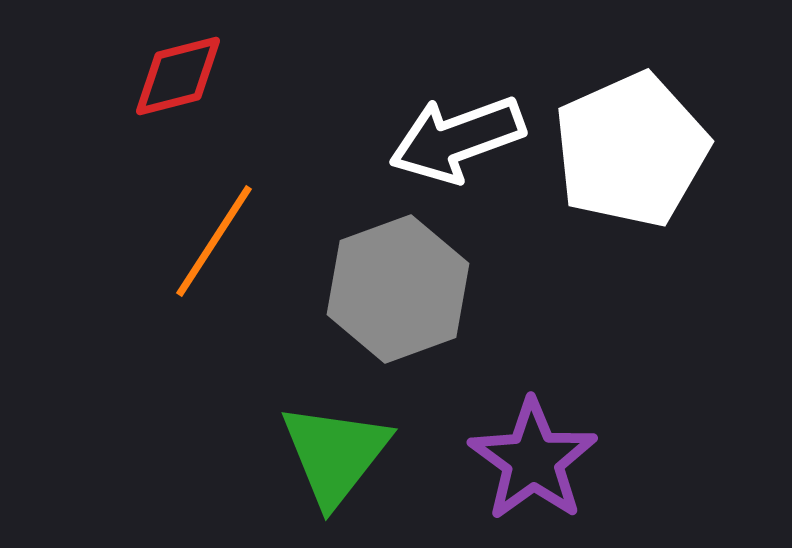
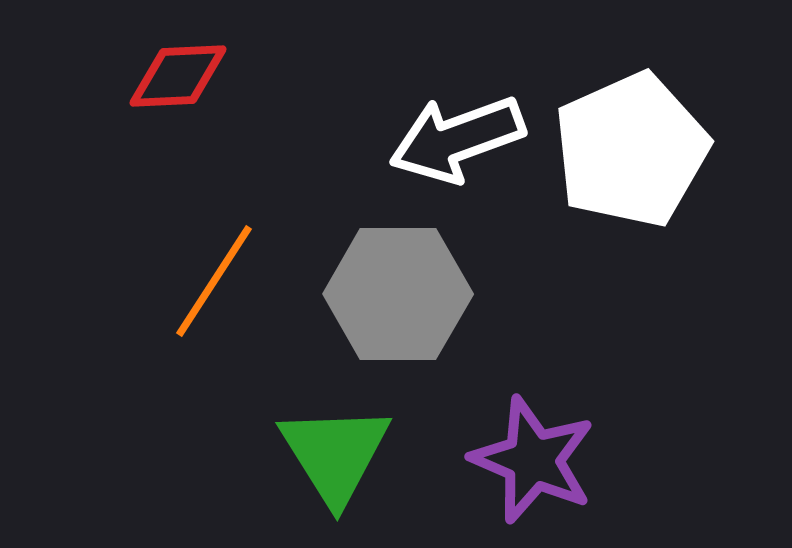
red diamond: rotated 12 degrees clockwise
orange line: moved 40 px down
gray hexagon: moved 5 px down; rotated 20 degrees clockwise
green triangle: rotated 10 degrees counterclockwise
purple star: rotated 13 degrees counterclockwise
